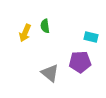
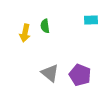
yellow arrow: rotated 12 degrees counterclockwise
cyan rectangle: moved 17 px up; rotated 16 degrees counterclockwise
purple pentagon: moved 13 px down; rotated 25 degrees clockwise
